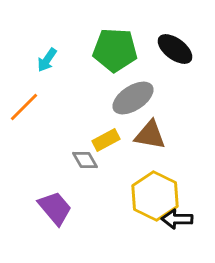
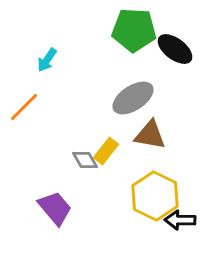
green pentagon: moved 19 px right, 20 px up
yellow rectangle: moved 11 px down; rotated 24 degrees counterclockwise
black arrow: moved 3 px right, 1 px down
